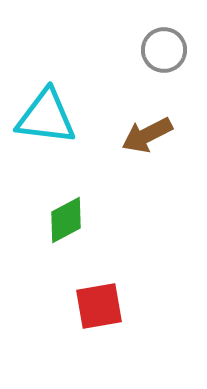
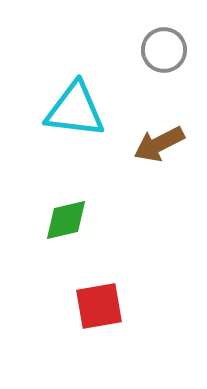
cyan triangle: moved 29 px right, 7 px up
brown arrow: moved 12 px right, 9 px down
green diamond: rotated 15 degrees clockwise
